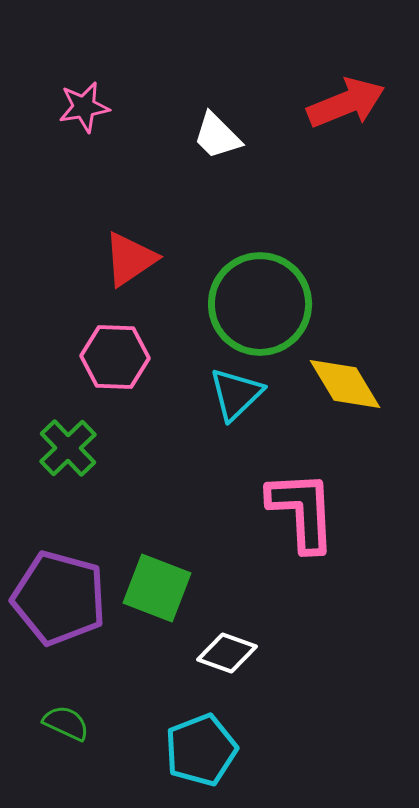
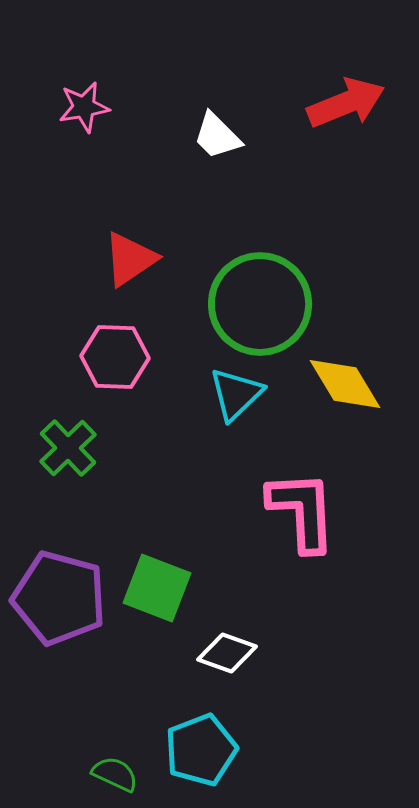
green semicircle: moved 49 px right, 51 px down
